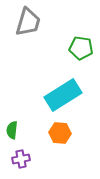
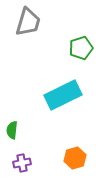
green pentagon: rotated 25 degrees counterclockwise
cyan rectangle: rotated 6 degrees clockwise
orange hexagon: moved 15 px right, 25 px down; rotated 20 degrees counterclockwise
purple cross: moved 1 px right, 4 px down
